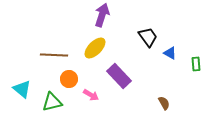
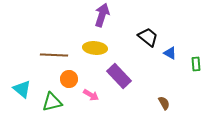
black trapezoid: rotated 15 degrees counterclockwise
yellow ellipse: rotated 50 degrees clockwise
